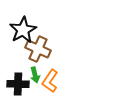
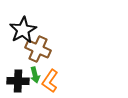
black cross: moved 3 px up
